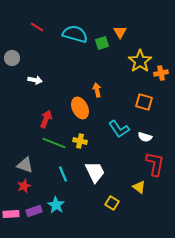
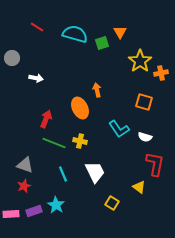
white arrow: moved 1 px right, 2 px up
